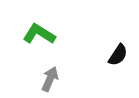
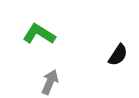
gray arrow: moved 3 px down
